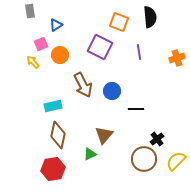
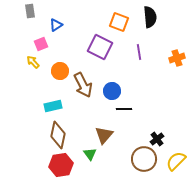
orange circle: moved 16 px down
black line: moved 12 px left
green triangle: rotated 40 degrees counterclockwise
red hexagon: moved 8 px right, 4 px up
